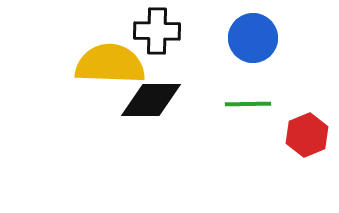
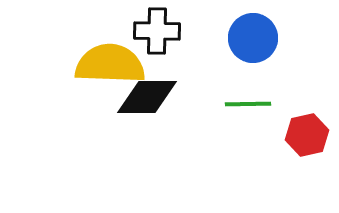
black diamond: moved 4 px left, 3 px up
red hexagon: rotated 9 degrees clockwise
